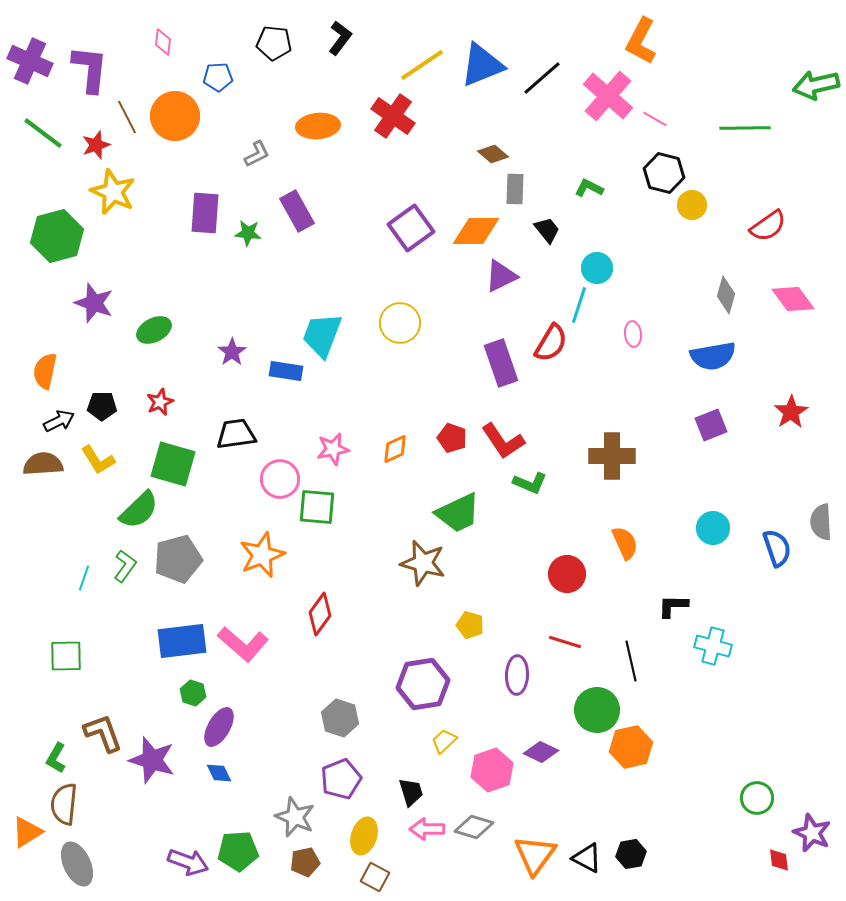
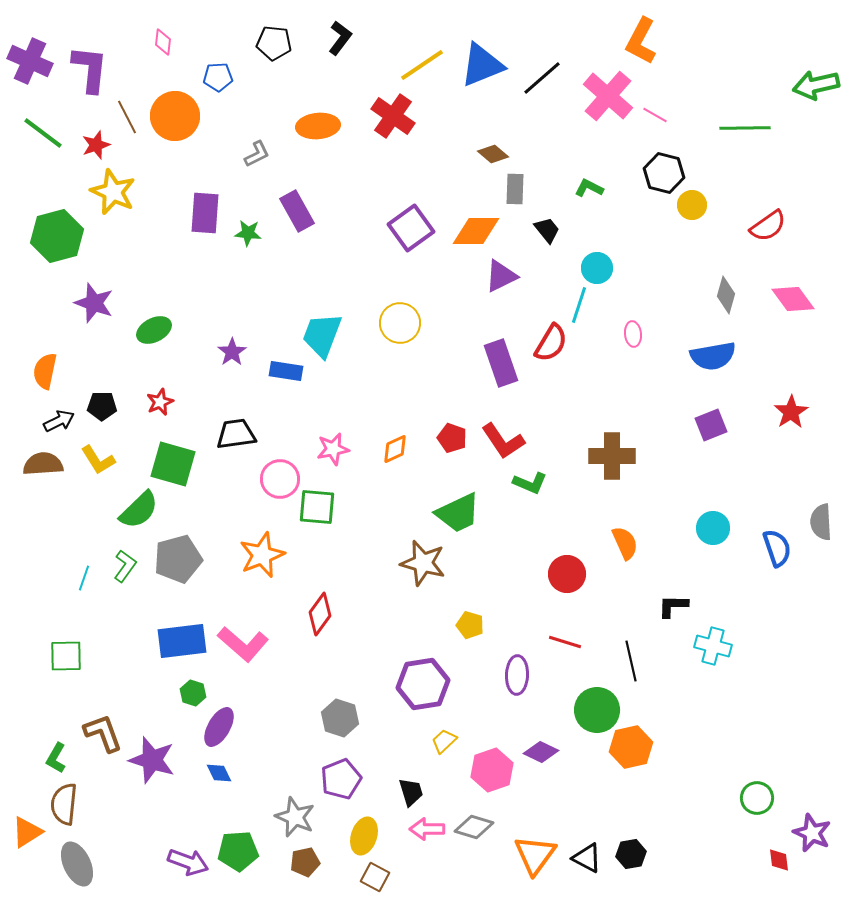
pink line at (655, 119): moved 4 px up
